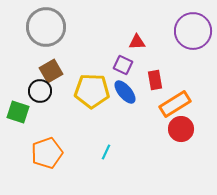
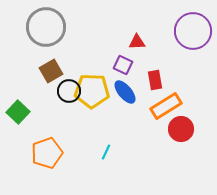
black circle: moved 29 px right
orange rectangle: moved 9 px left, 2 px down
green square: rotated 25 degrees clockwise
